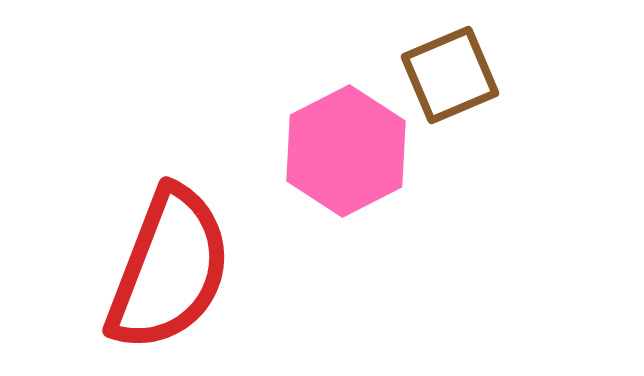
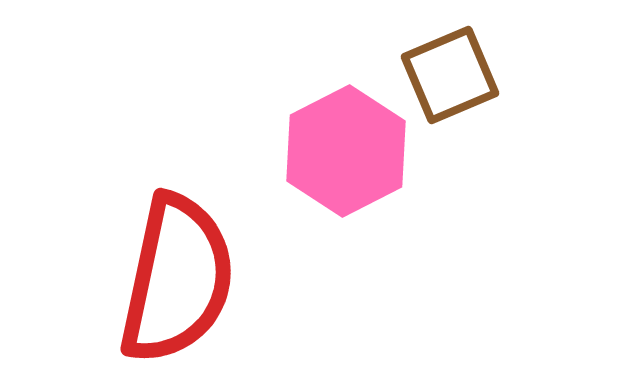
red semicircle: moved 8 px right, 10 px down; rotated 9 degrees counterclockwise
